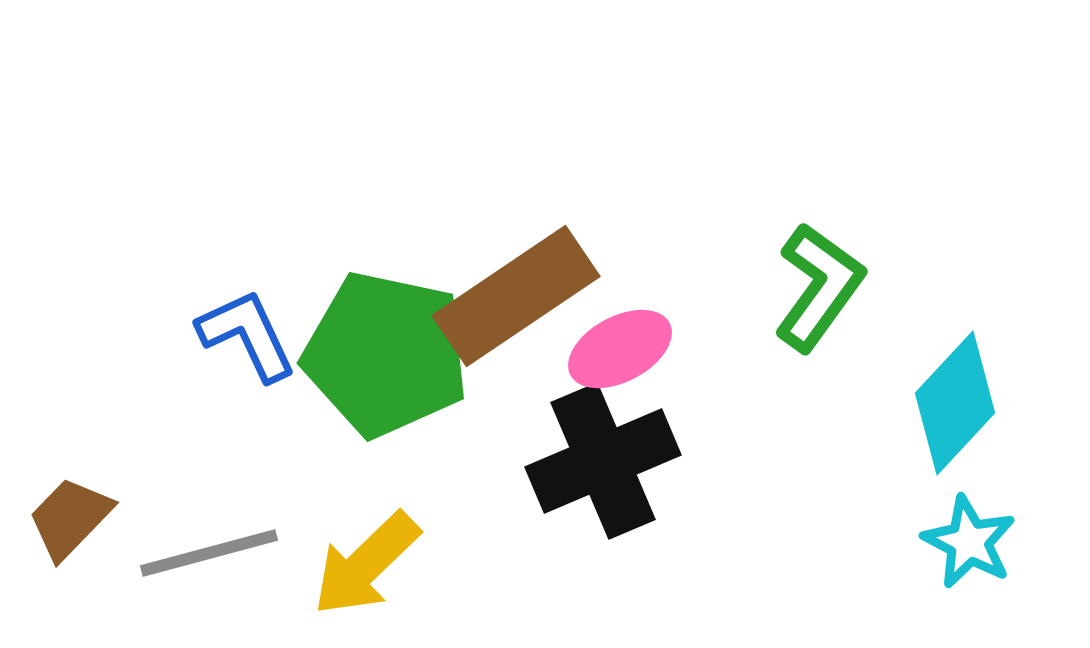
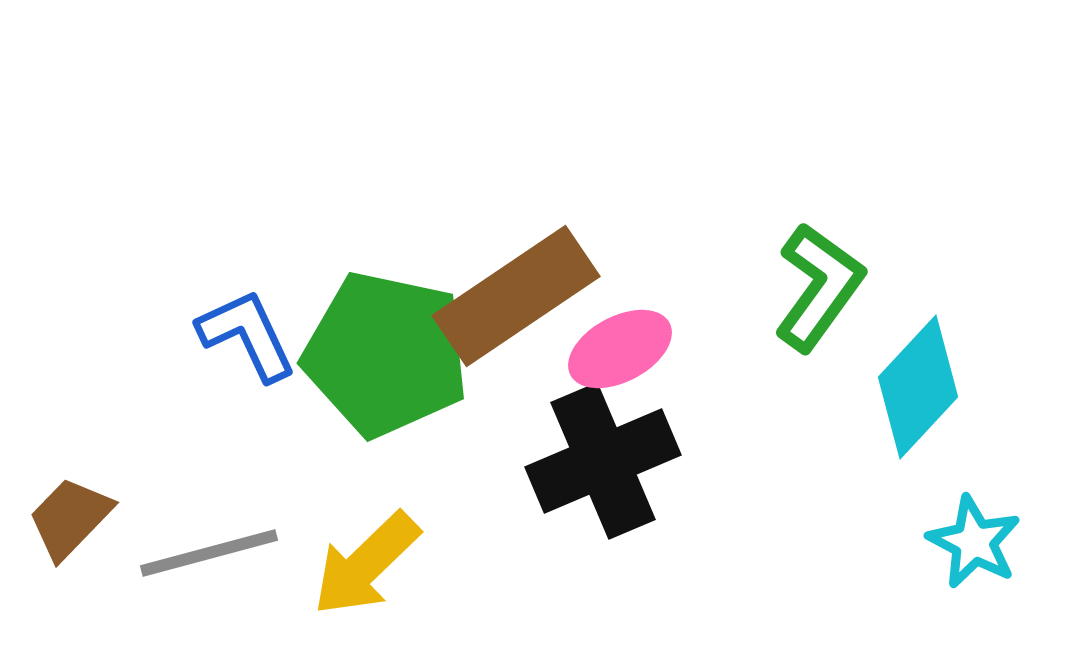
cyan diamond: moved 37 px left, 16 px up
cyan star: moved 5 px right
